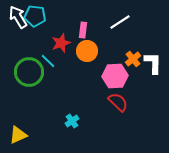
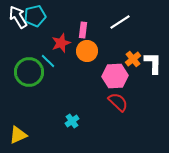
cyan pentagon: rotated 20 degrees counterclockwise
